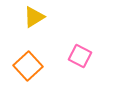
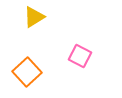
orange square: moved 1 px left, 6 px down
